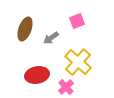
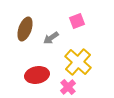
pink cross: moved 2 px right
